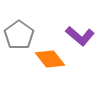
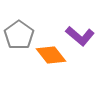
orange diamond: moved 1 px right, 4 px up
